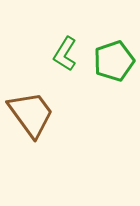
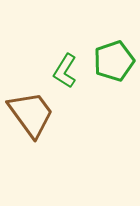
green L-shape: moved 17 px down
